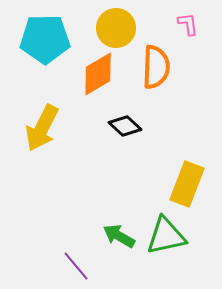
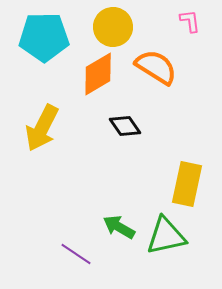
pink L-shape: moved 2 px right, 3 px up
yellow circle: moved 3 px left, 1 px up
cyan pentagon: moved 1 px left, 2 px up
orange semicircle: rotated 60 degrees counterclockwise
black diamond: rotated 12 degrees clockwise
yellow rectangle: rotated 9 degrees counterclockwise
green arrow: moved 9 px up
purple line: moved 12 px up; rotated 16 degrees counterclockwise
